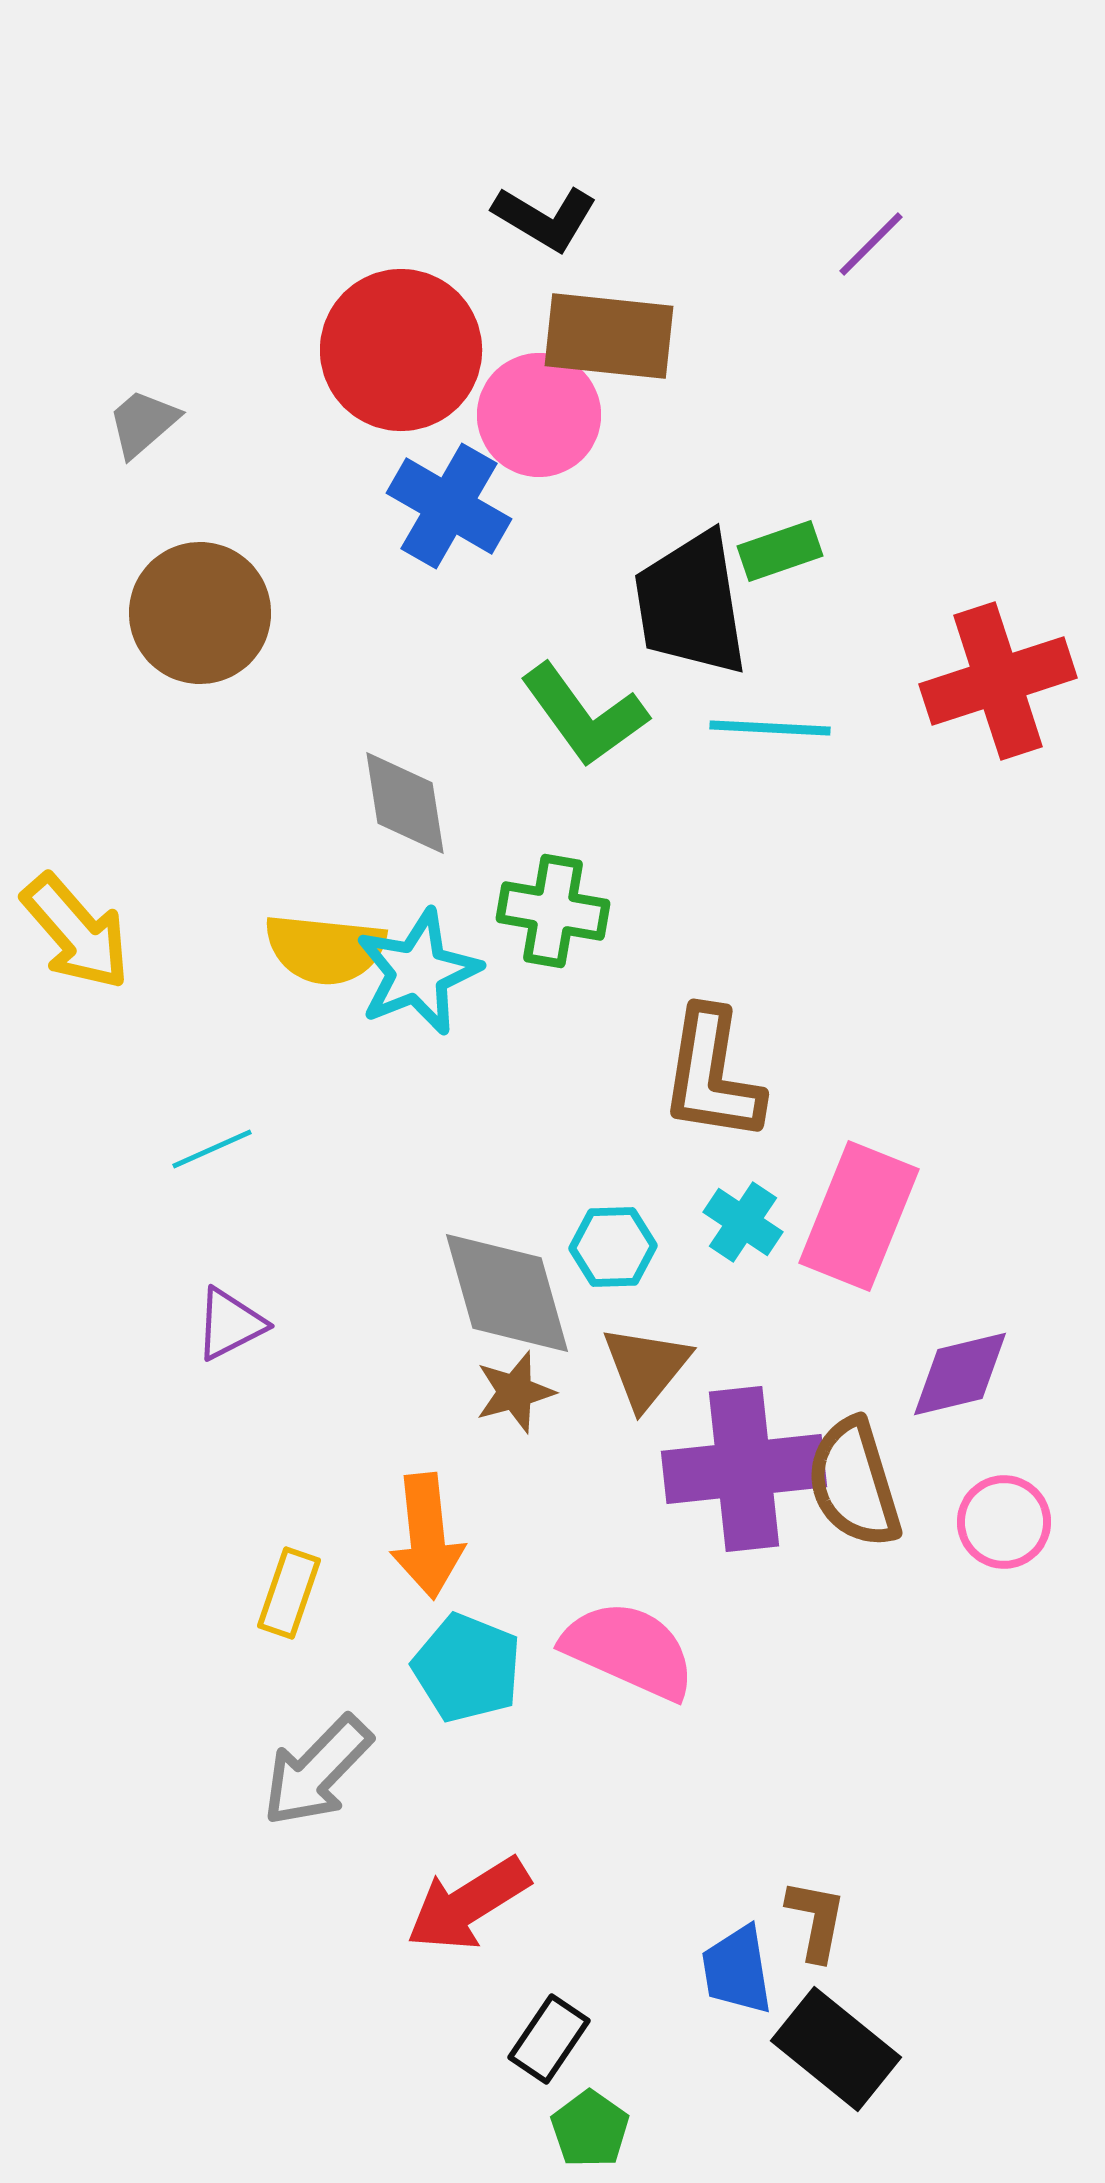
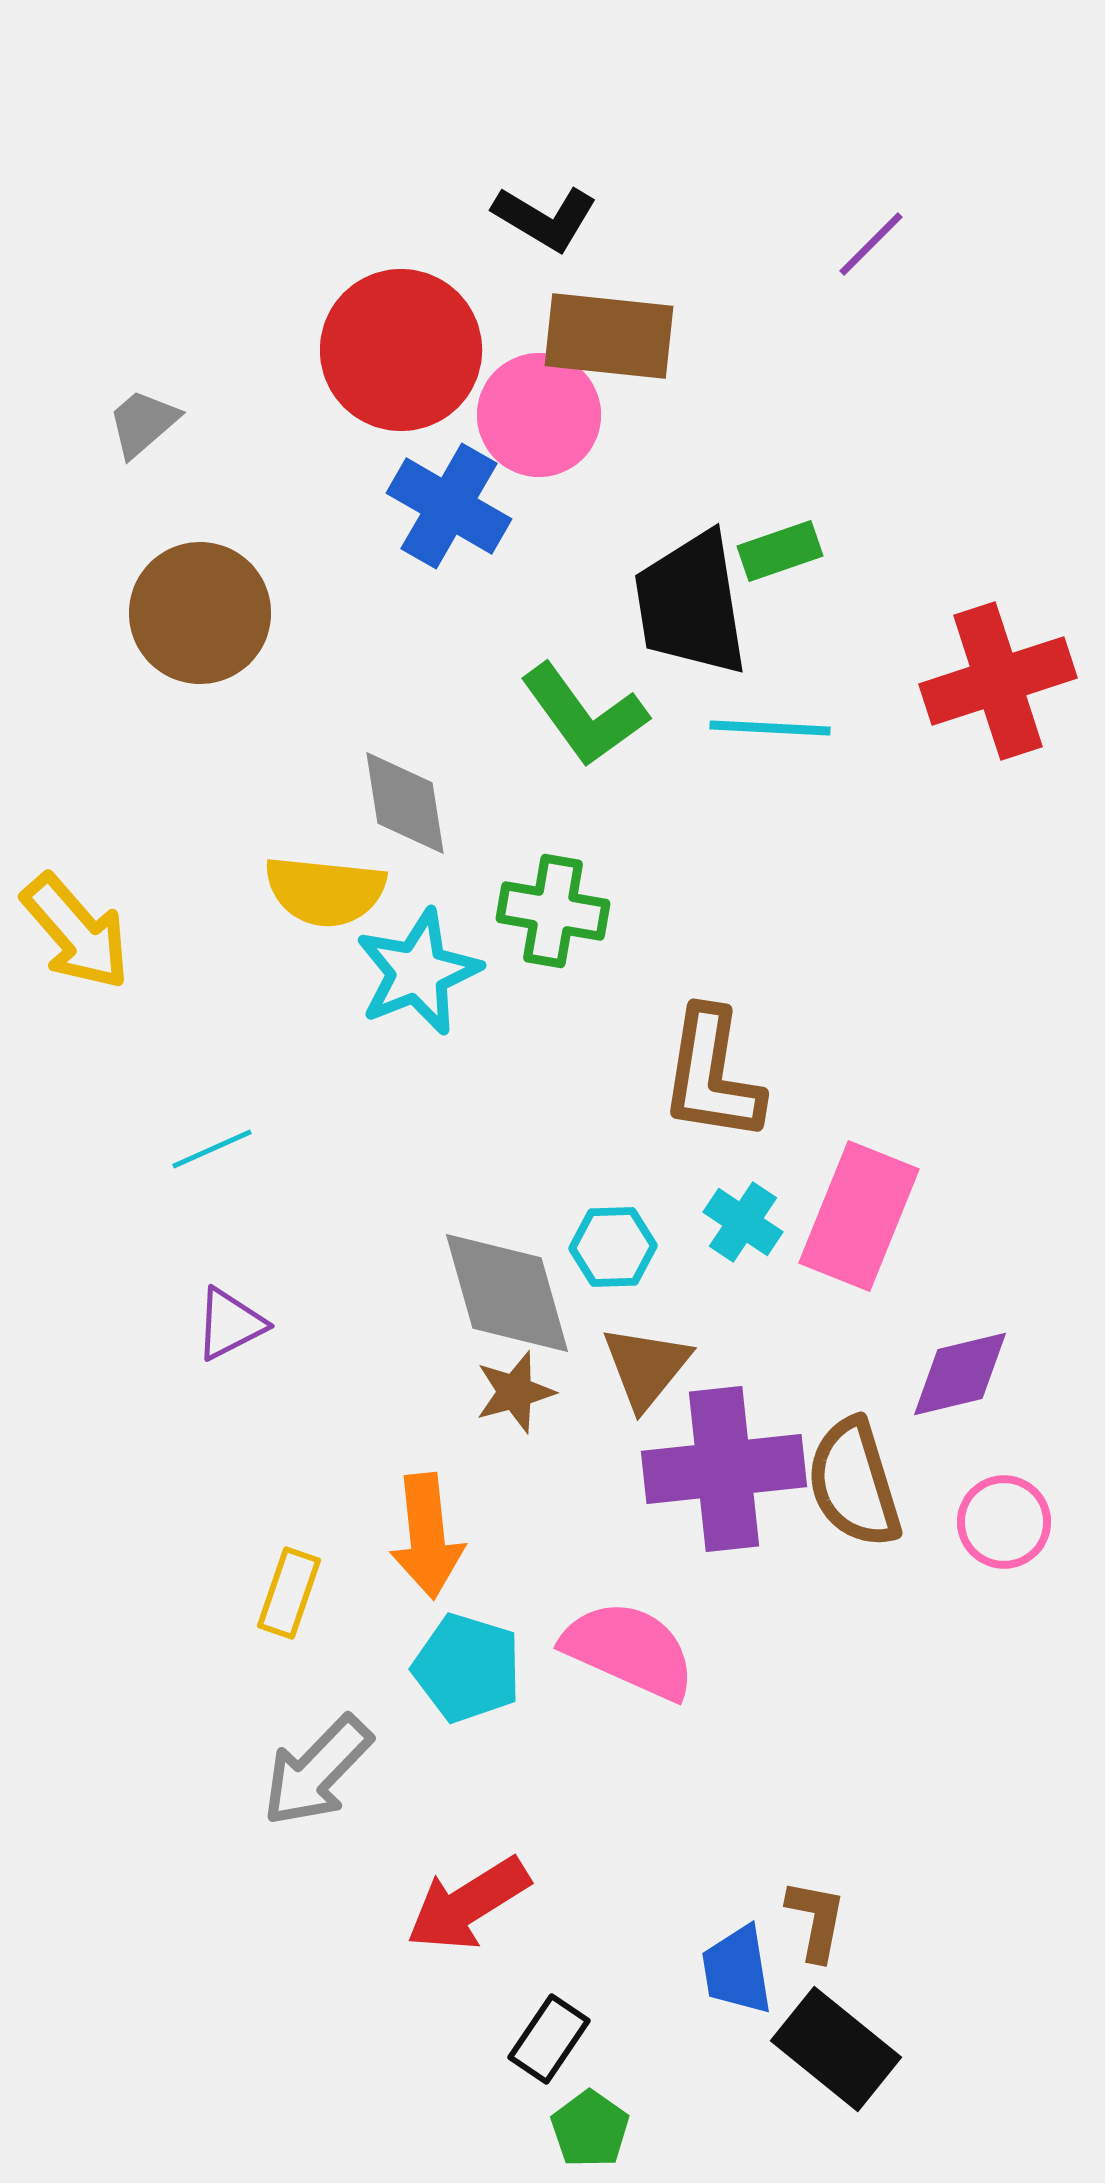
yellow semicircle at (325, 949): moved 58 px up
purple cross at (744, 1469): moved 20 px left
cyan pentagon at (467, 1668): rotated 5 degrees counterclockwise
